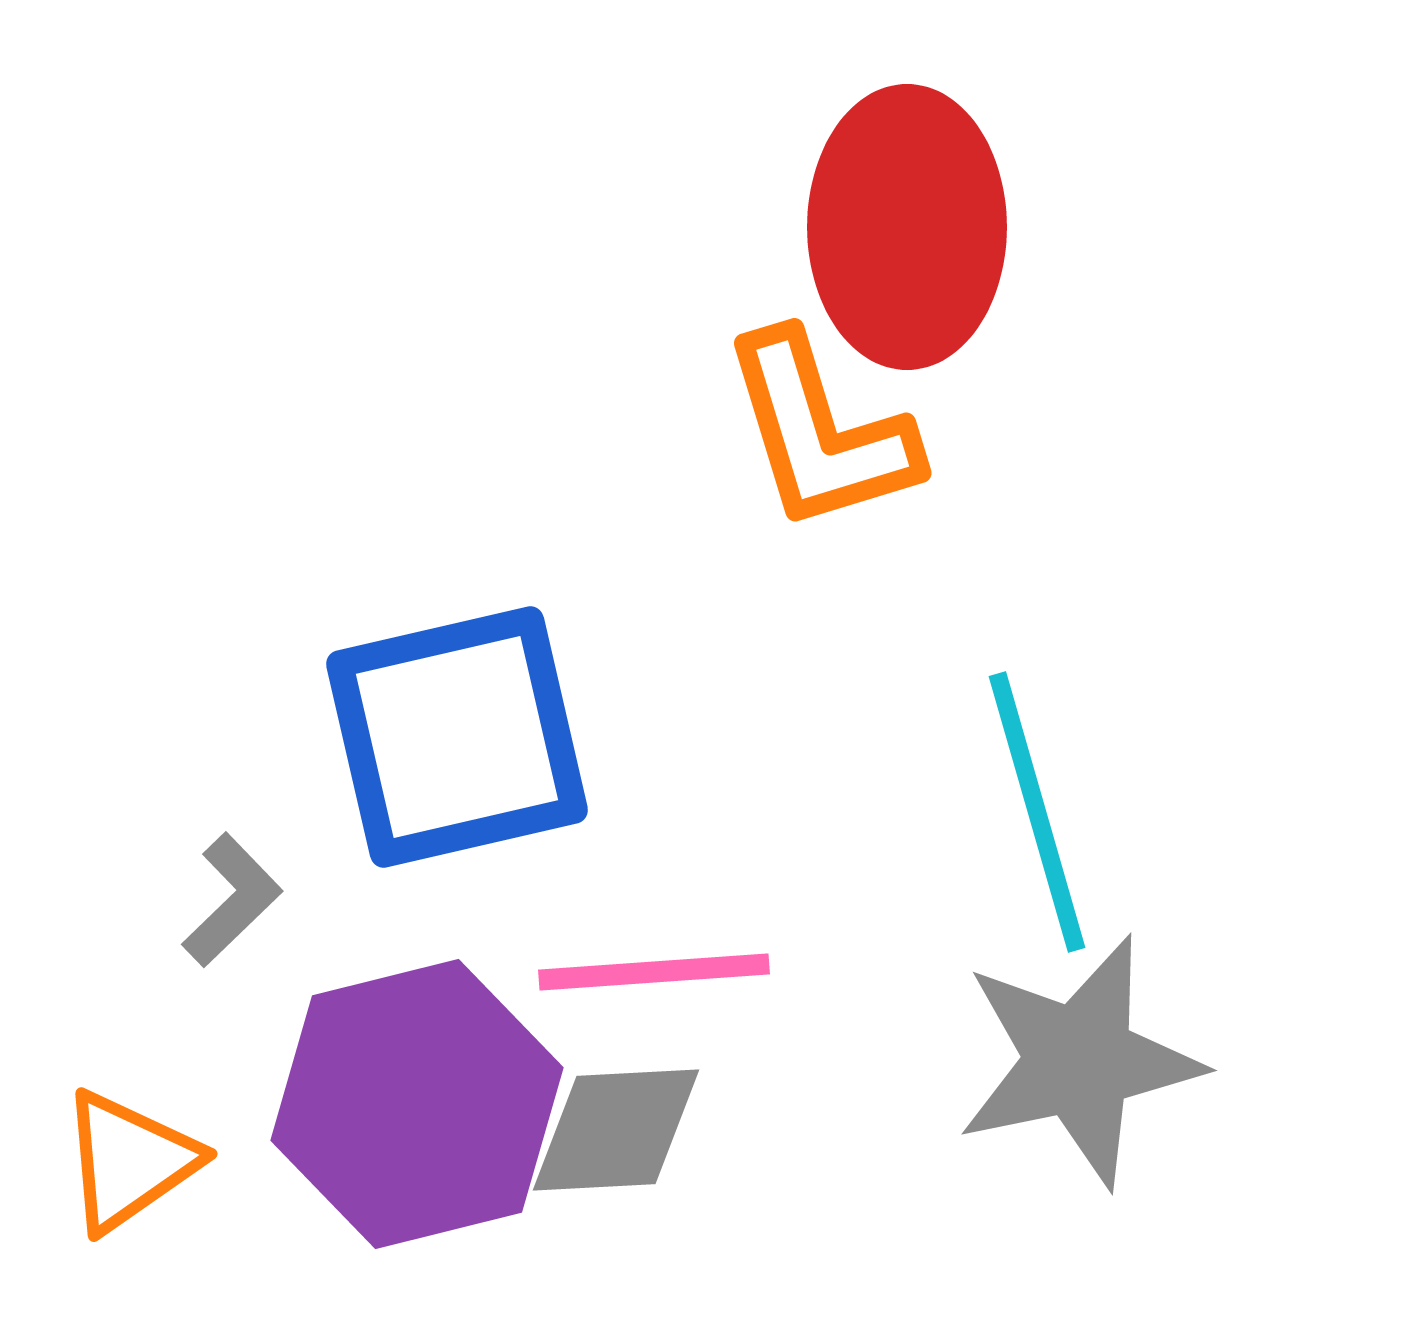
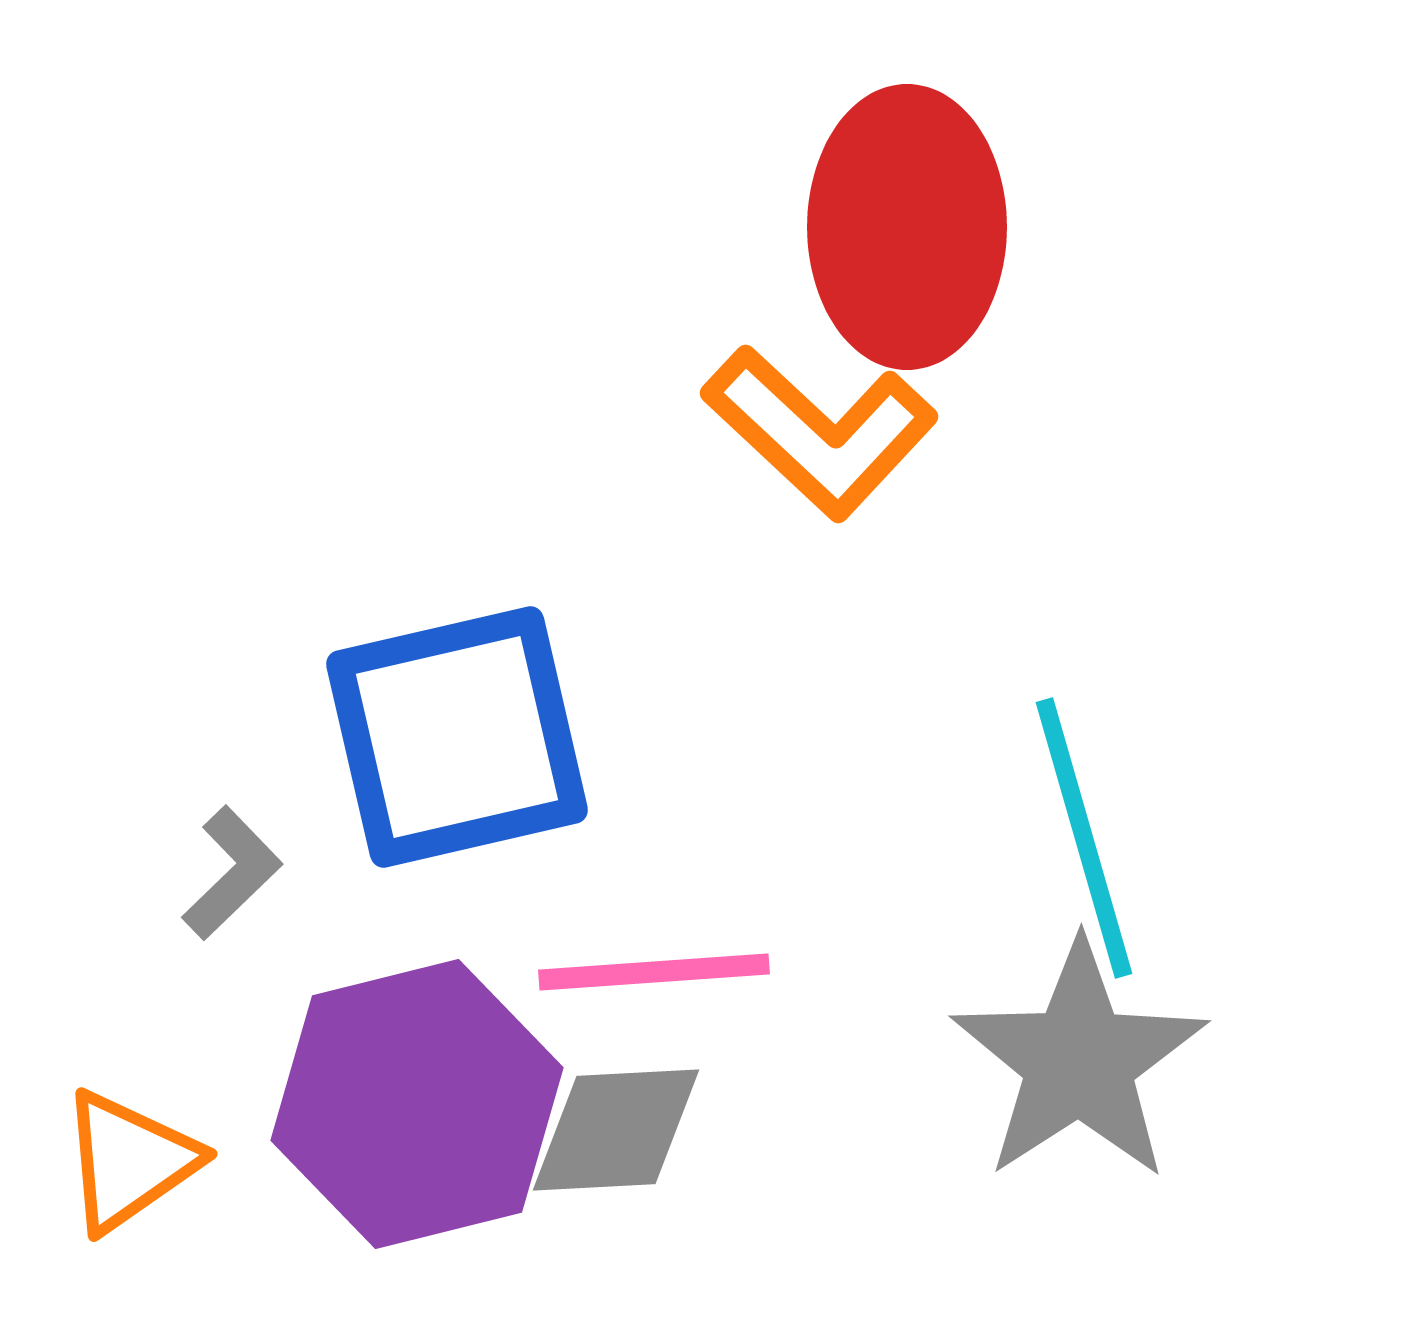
orange L-shape: rotated 30 degrees counterclockwise
cyan line: moved 47 px right, 26 px down
gray L-shape: moved 27 px up
gray star: rotated 21 degrees counterclockwise
